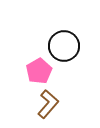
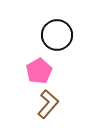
black circle: moved 7 px left, 11 px up
